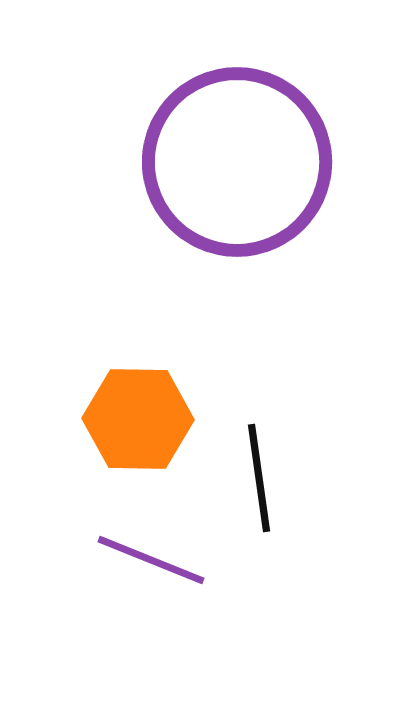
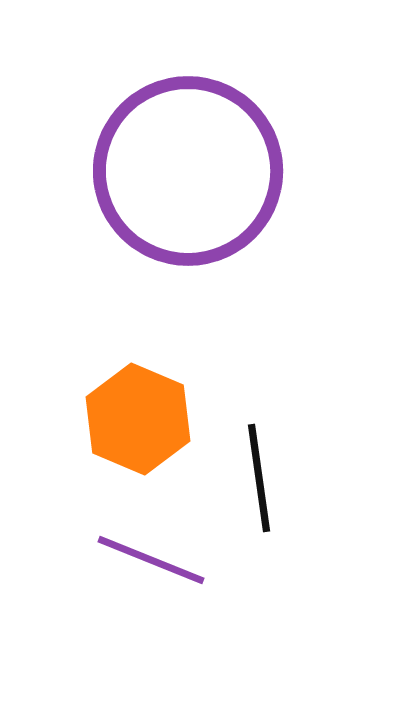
purple circle: moved 49 px left, 9 px down
orange hexagon: rotated 22 degrees clockwise
